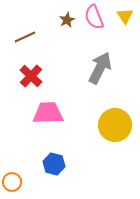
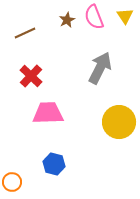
brown line: moved 4 px up
yellow circle: moved 4 px right, 3 px up
